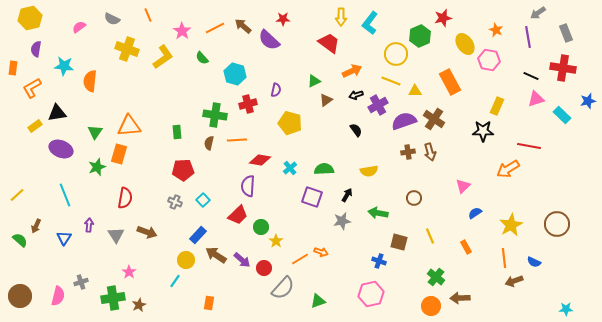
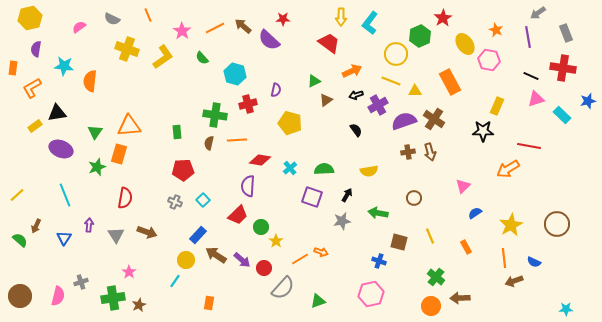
red star at (443, 18): rotated 18 degrees counterclockwise
